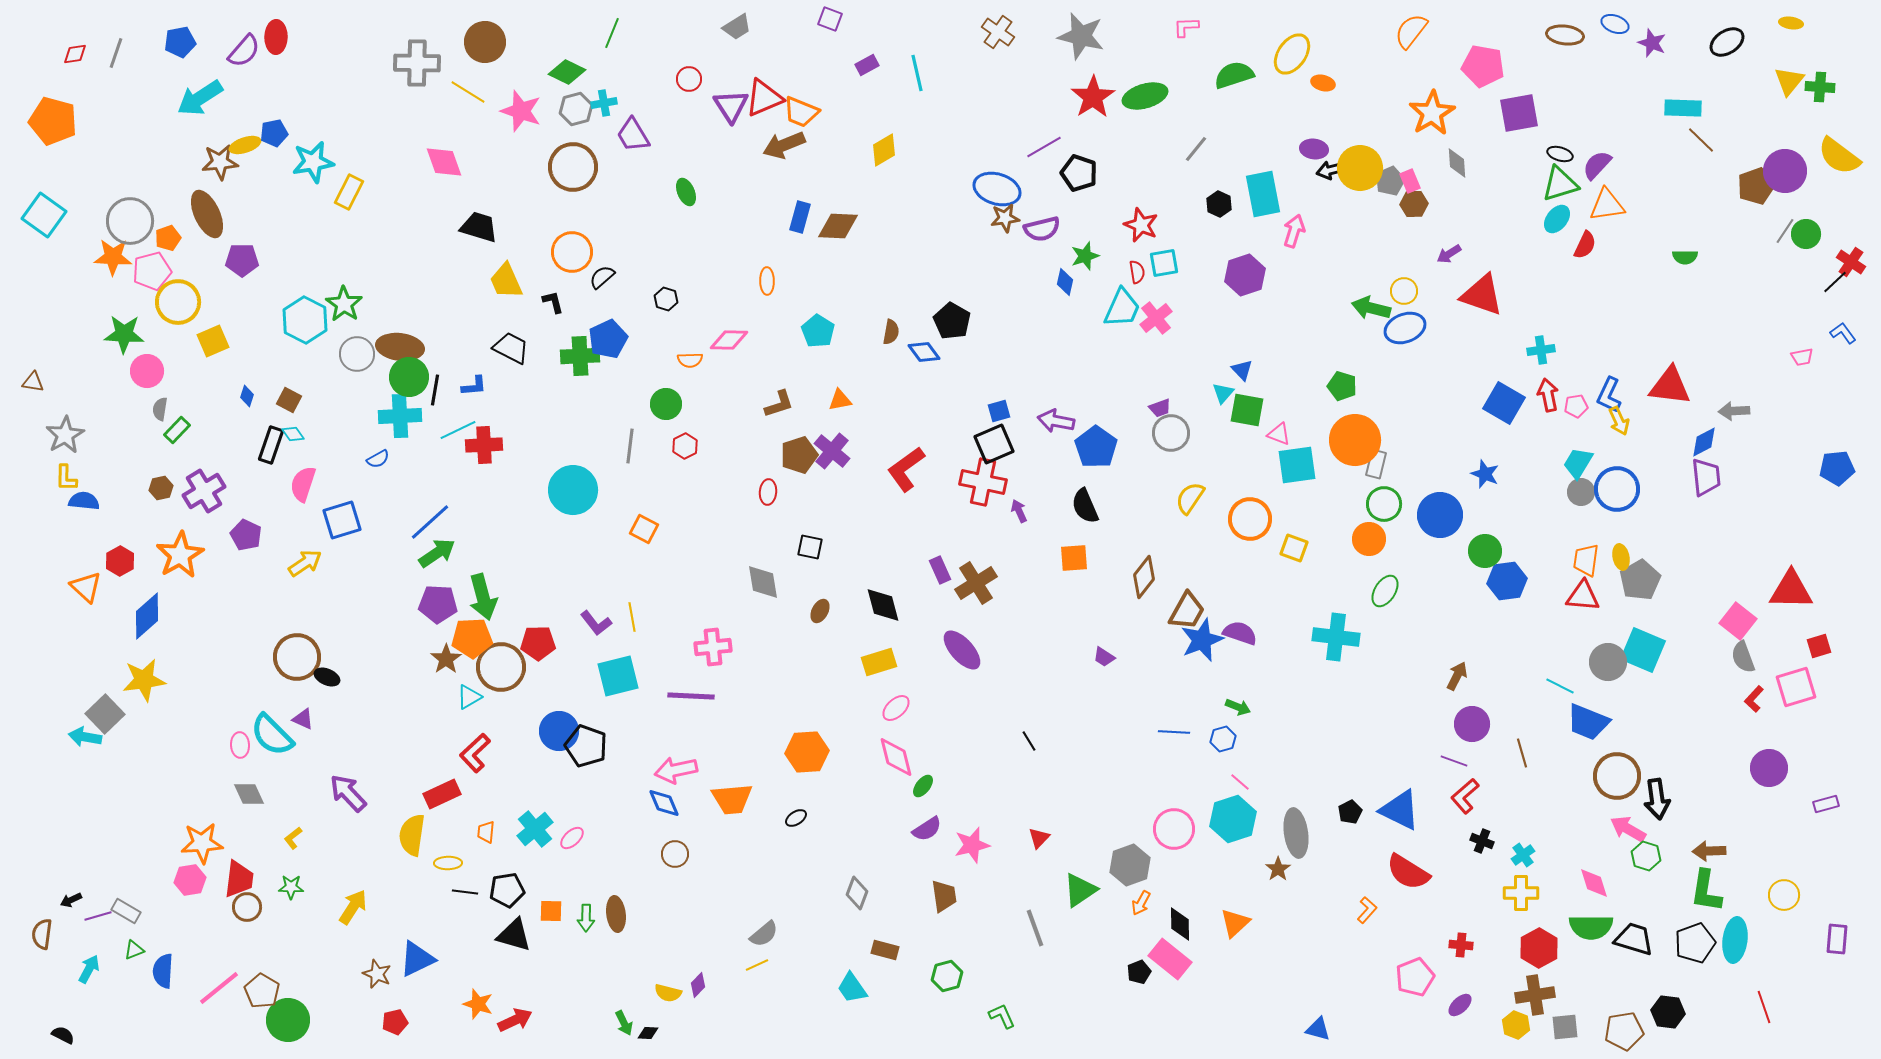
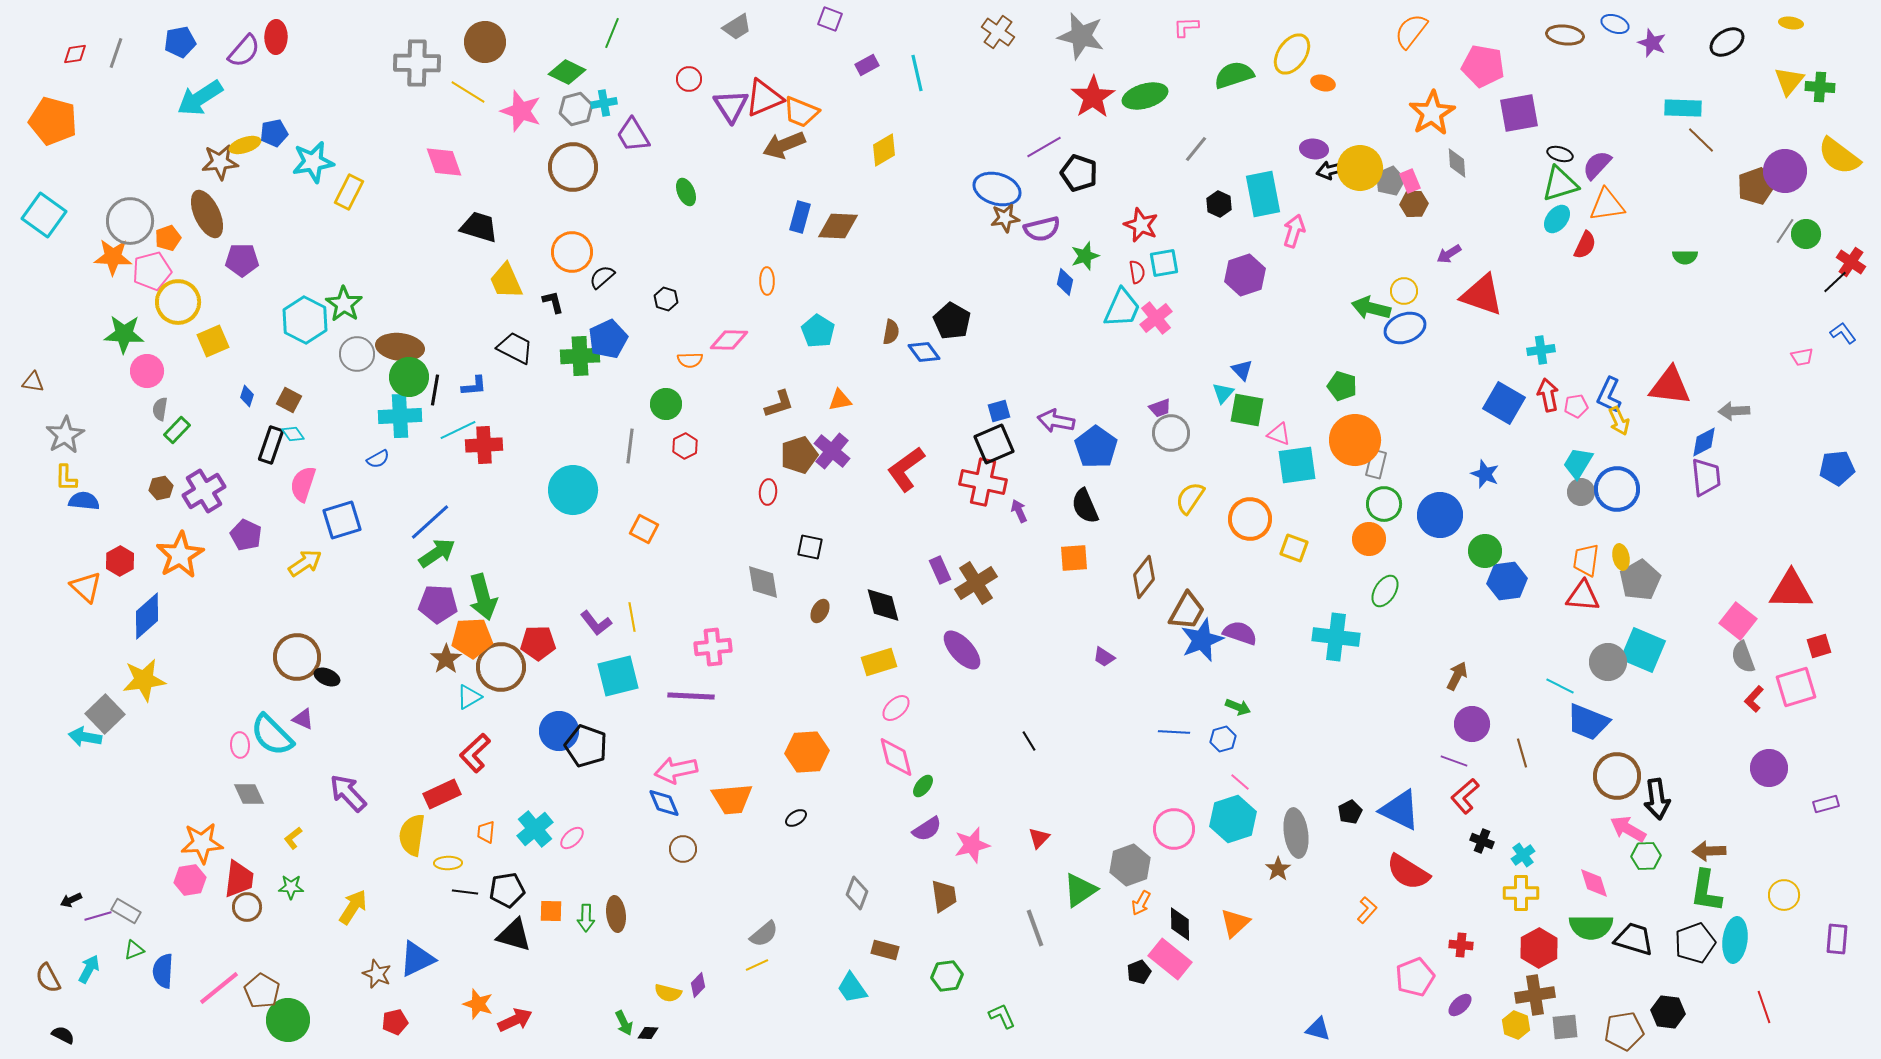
black trapezoid at (511, 348): moved 4 px right
brown circle at (675, 854): moved 8 px right, 5 px up
green hexagon at (1646, 856): rotated 20 degrees counterclockwise
brown semicircle at (42, 934): moved 6 px right, 44 px down; rotated 36 degrees counterclockwise
green hexagon at (947, 976): rotated 8 degrees clockwise
